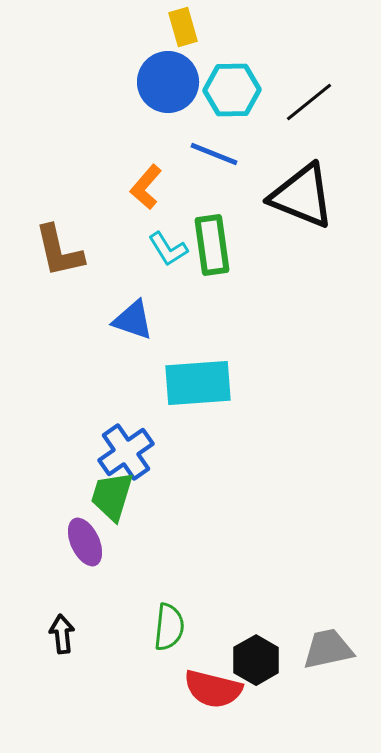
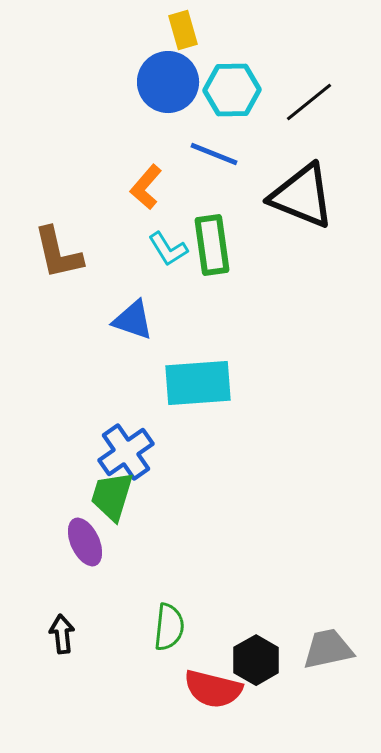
yellow rectangle: moved 3 px down
brown L-shape: moved 1 px left, 2 px down
